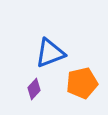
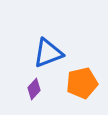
blue triangle: moved 2 px left
